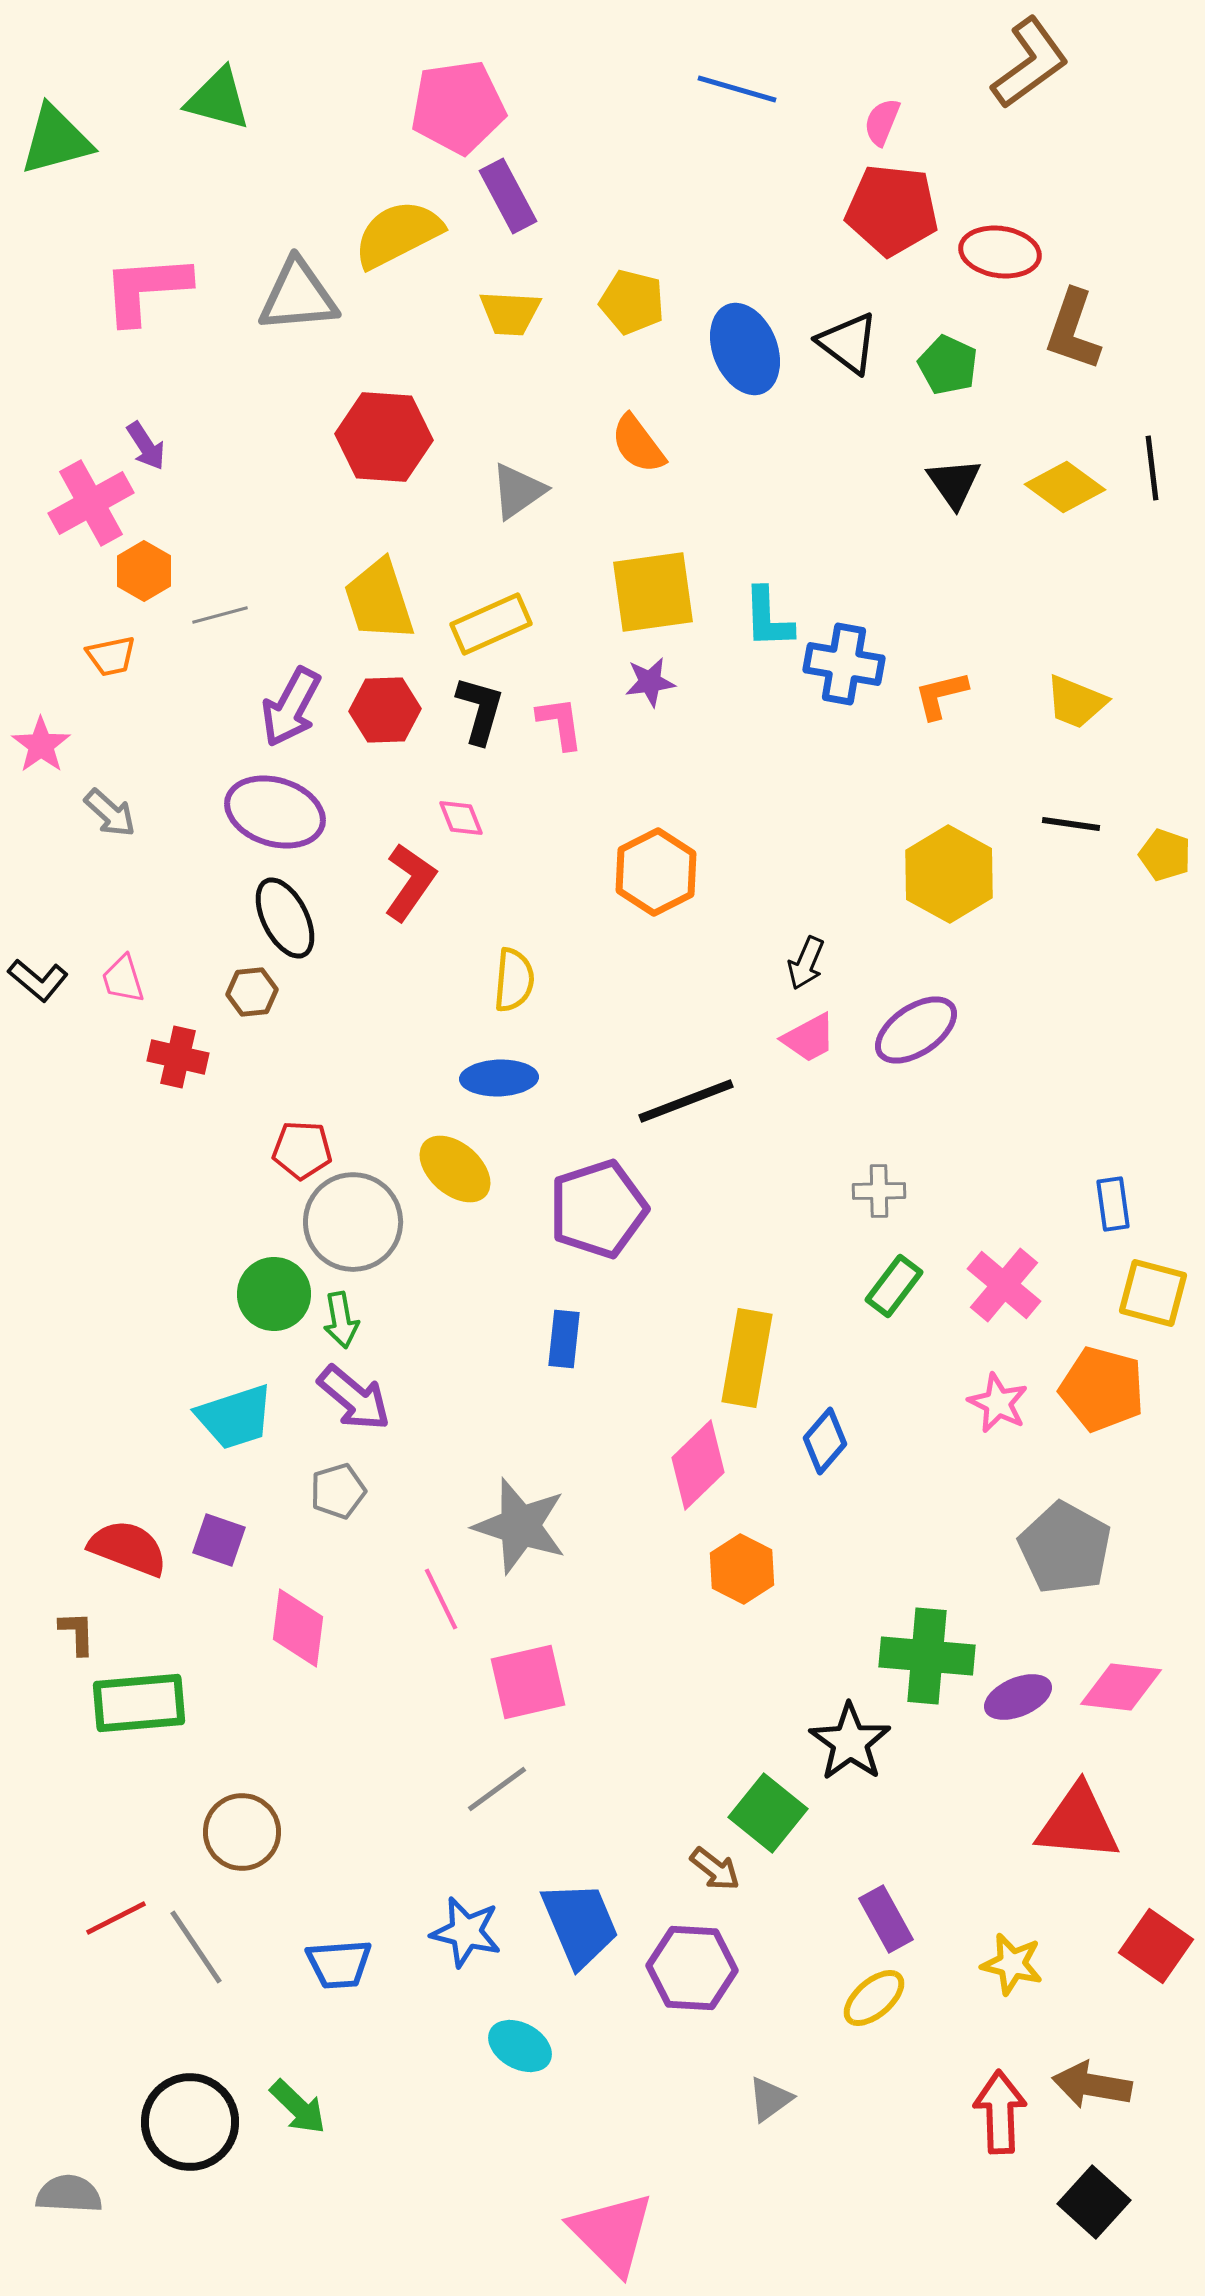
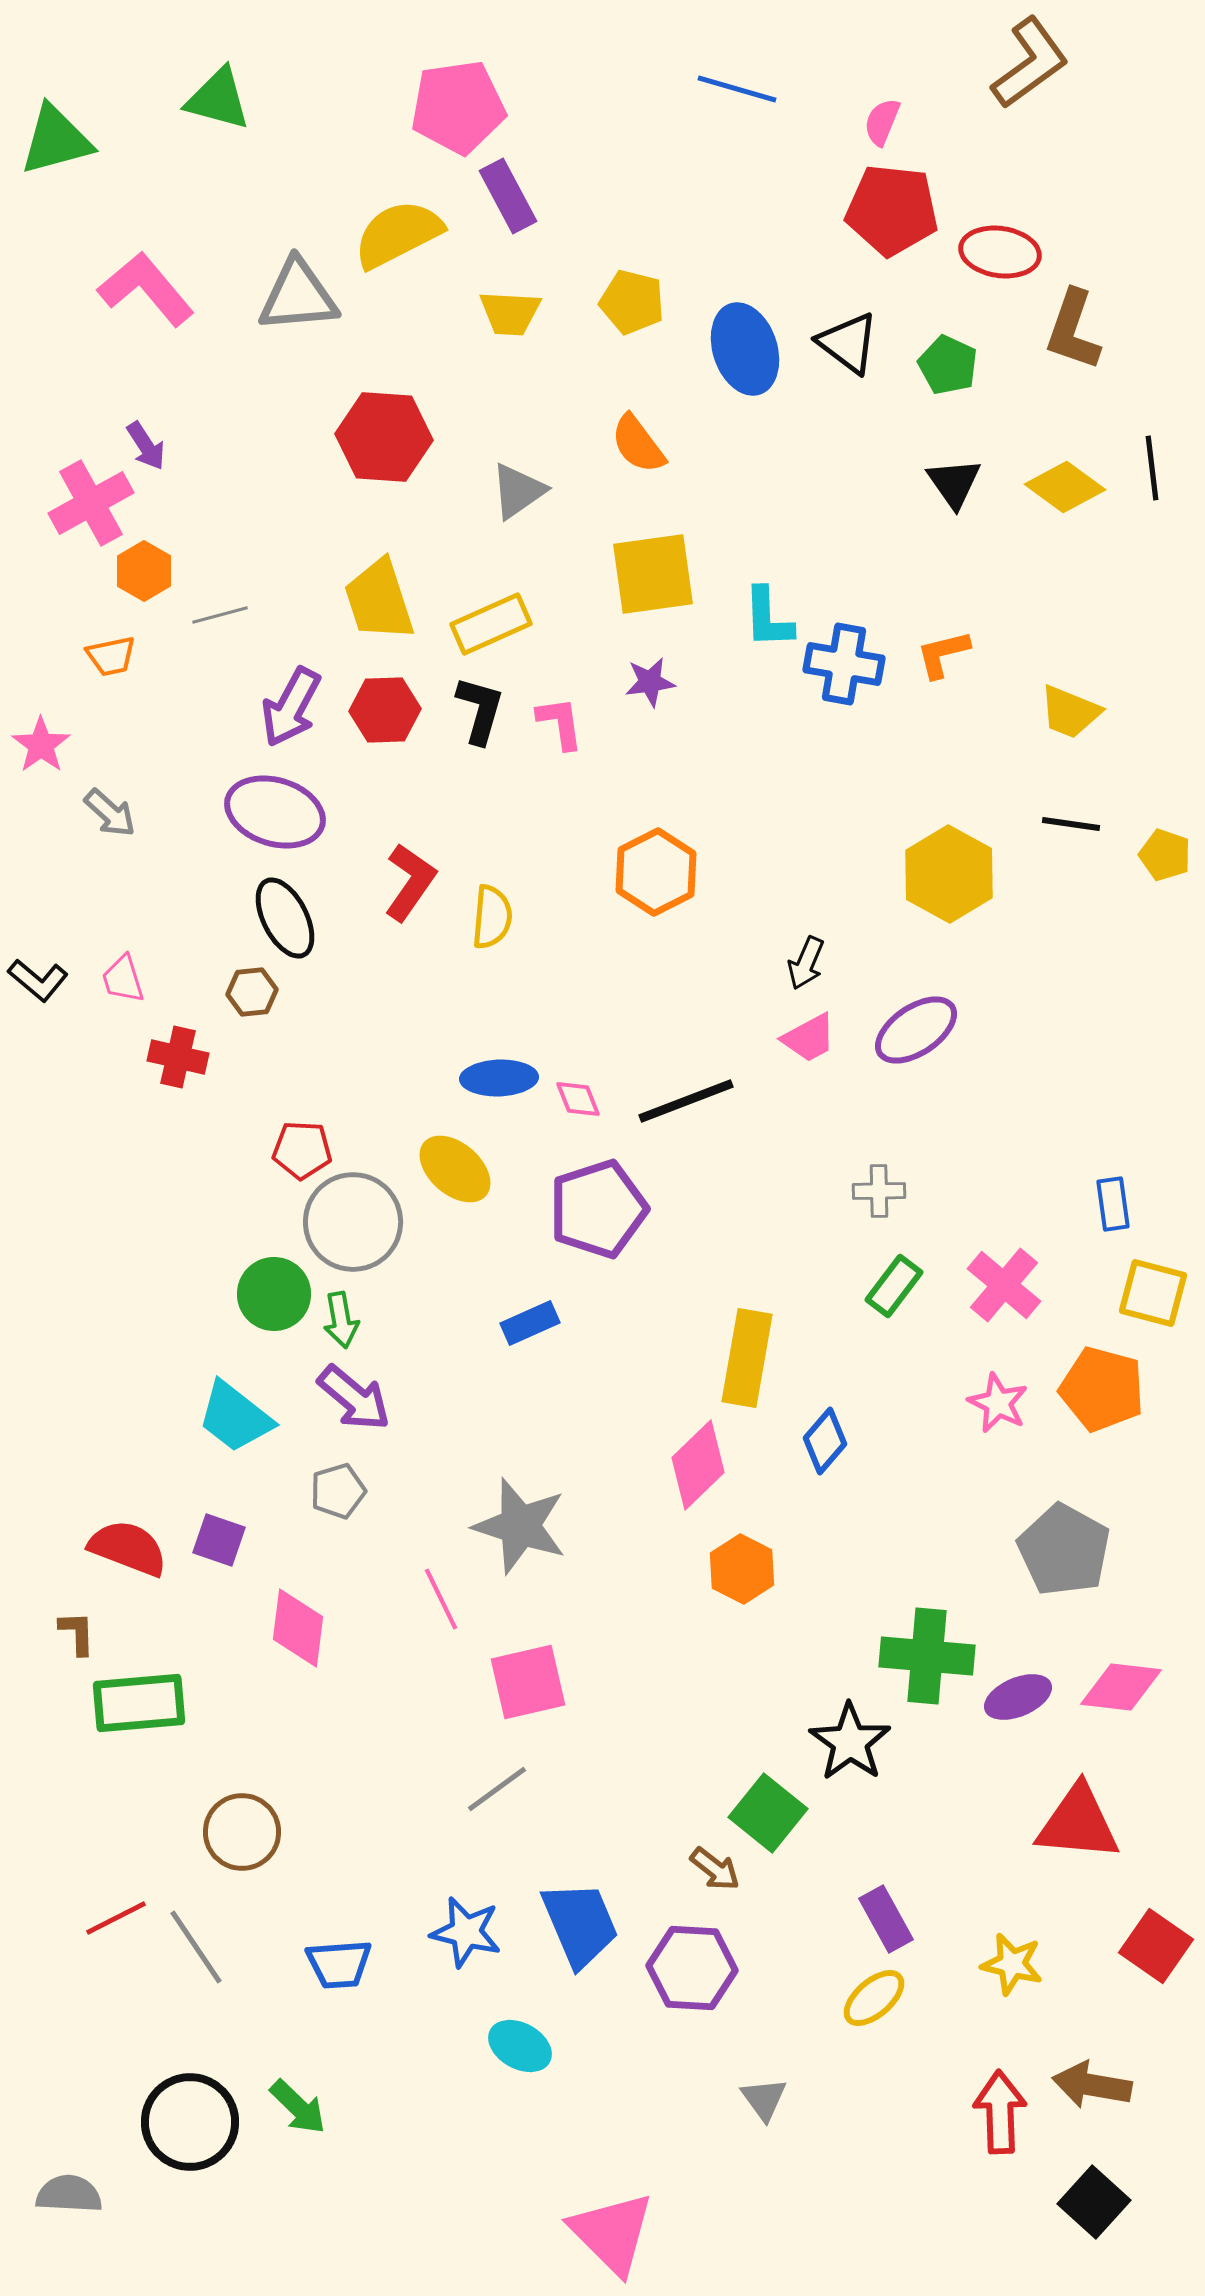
pink L-shape at (146, 289): rotated 54 degrees clockwise
blue ellipse at (745, 349): rotated 4 degrees clockwise
yellow square at (653, 592): moved 18 px up
orange L-shape at (941, 695): moved 2 px right, 41 px up
yellow trapezoid at (1076, 702): moved 6 px left, 10 px down
pink diamond at (461, 818): moved 117 px right, 281 px down
yellow semicircle at (514, 980): moved 22 px left, 63 px up
blue rectangle at (564, 1339): moved 34 px left, 16 px up; rotated 60 degrees clockwise
cyan trapezoid at (235, 1417): rotated 56 degrees clockwise
gray pentagon at (1065, 1548): moved 1 px left, 2 px down
gray triangle at (770, 2099): moved 6 px left; rotated 30 degrees counterclockwise
